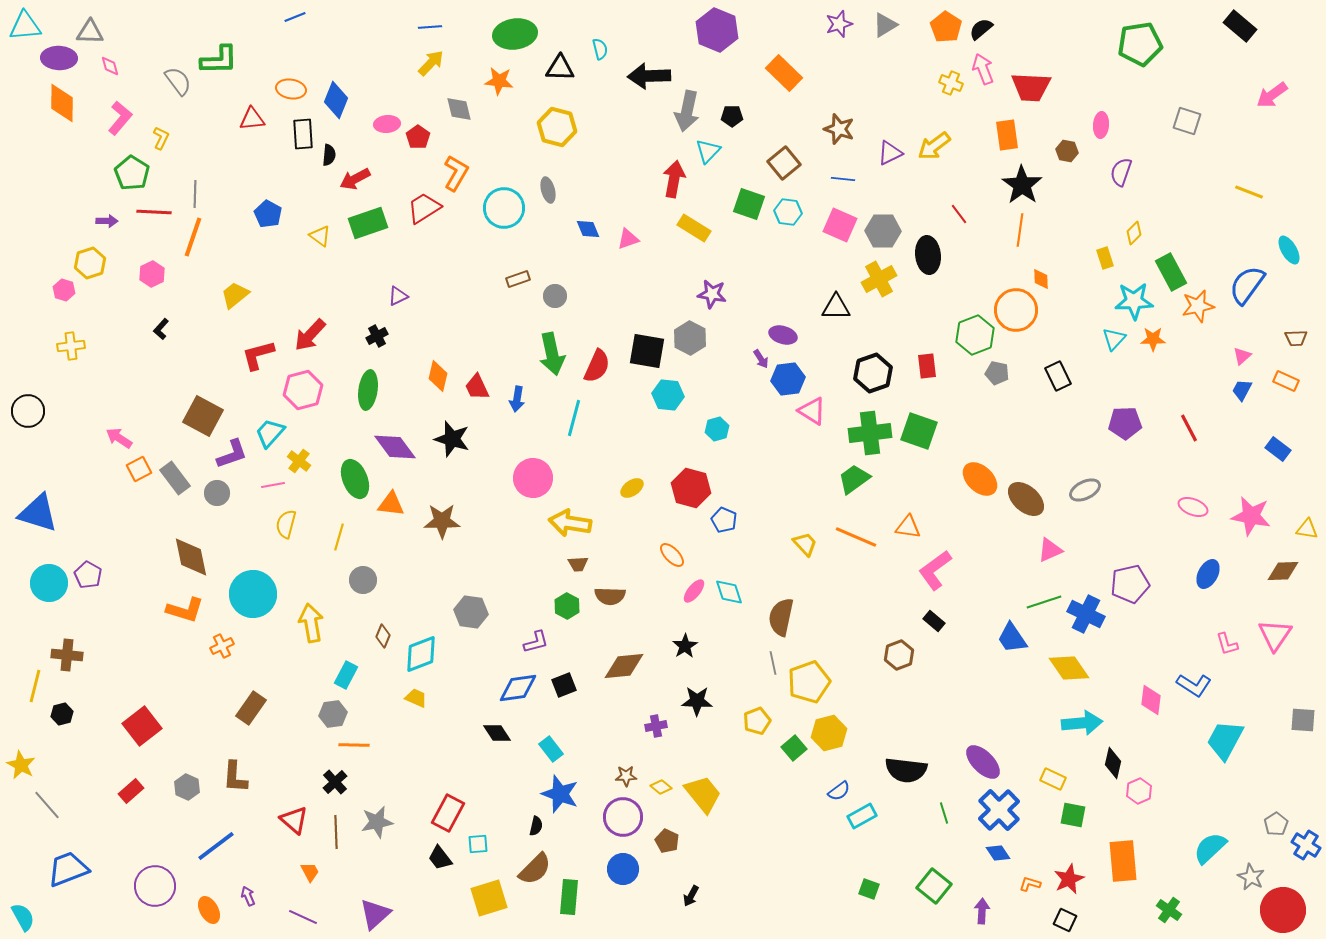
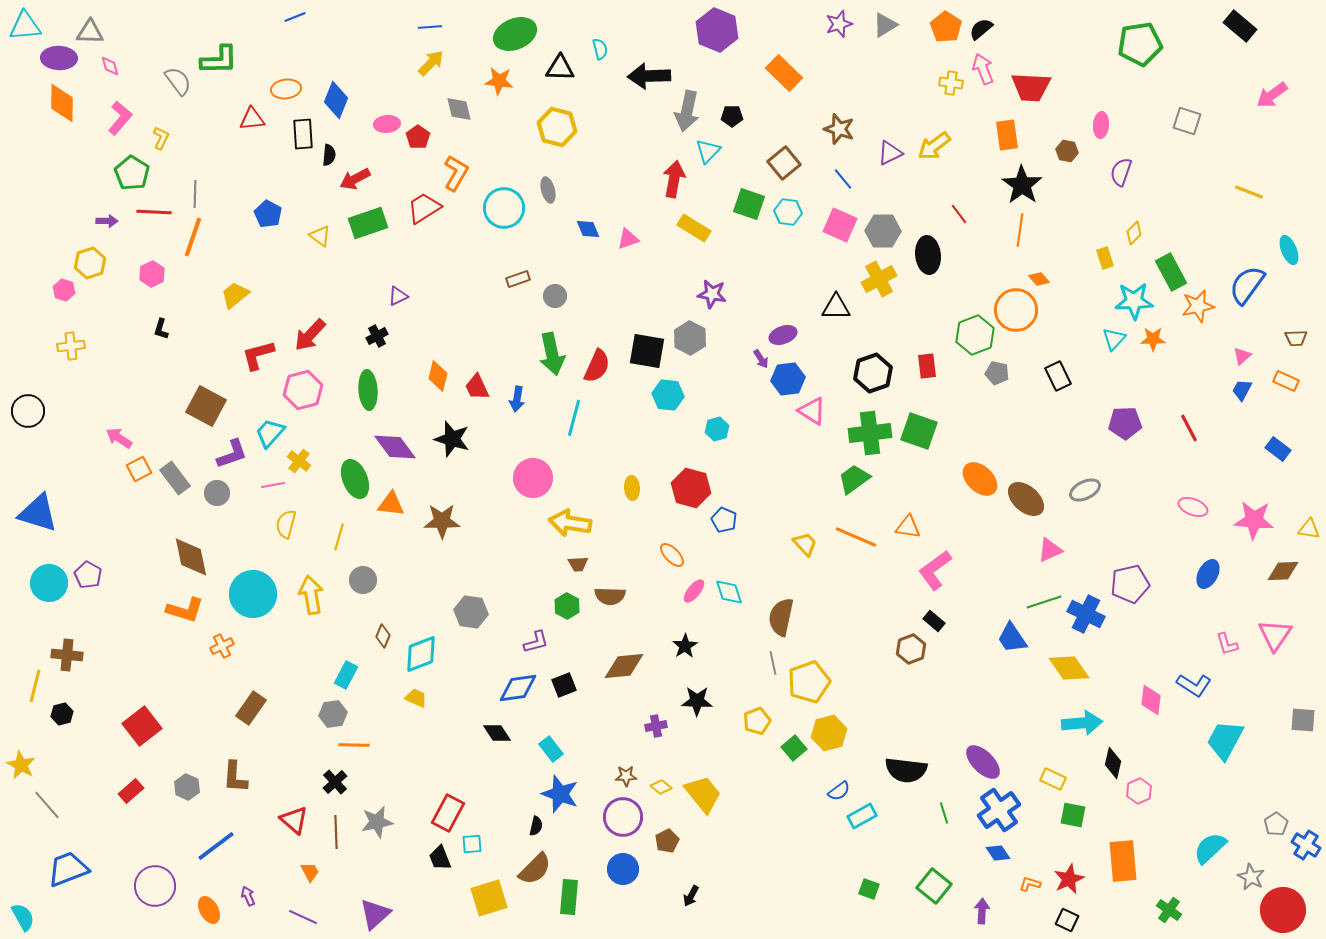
green ellipse at (515, 34): rotated 15 degrees counterclockwise
yellow cross at (951, 83): rotated 15 degrees counterclockwise
orange ellipse at (291, 89): moved 5 px left; rotated 16 degrees counterclockwise
blue line at (843, 179): rotated 45 degrees clockwise
cyan ellipse at (1289, 250): rotated 8 degrees clockwise
orange diamond at (1041, 279): moved 2 px left; rotated 40 degrees counterclockwise
black L-shape at (161, 329): rotated 25 degrees counterclockwise
purple ellipse at (783, 335): rotated 36 degrees counterclockwise
green ellipse at (368, 390): rotated 12 degrees counterclockwise
brown square at (203, 416): moved 3 px right, 10 px up
yellow ellipse at (632, 488): rotated 60 degrees counterclockwise
pink star at (1251, 516): moved 3 px right, 4 px down; rotated 6 degrees counterclockwise
yellow triangle at (1307, 529): moved 2 px right
yellow arrow at (311, 623): moved 28 px up
brown hexagon at (899, 655): moved 12 px right, 6 px up
blue cross at (999, 810): rotated 9 degrees clockwise
brown pentagon at (667, 841): rotated 20 degrees clockwise
cyan square at (478, 844): moved 6 px left
black trapezoid at (440, 858): rotated 16 degrees clockwise
black square at (1065, 920): moved 2 px right
